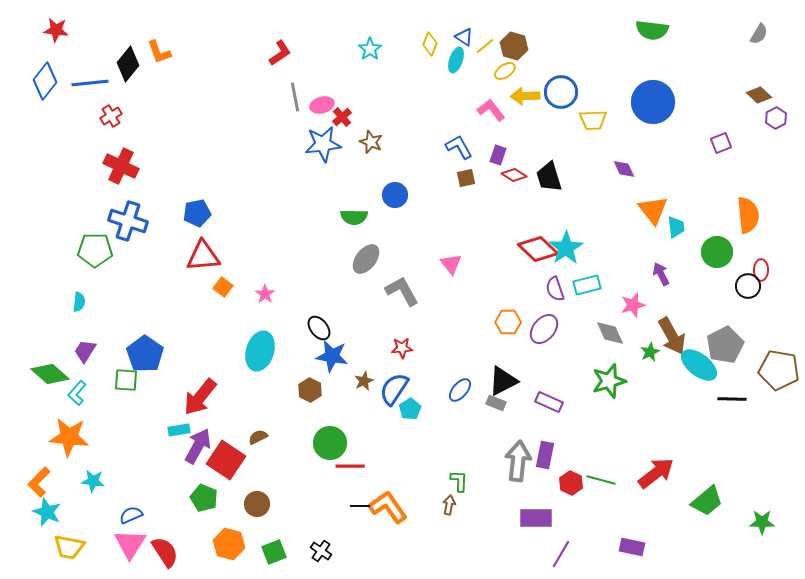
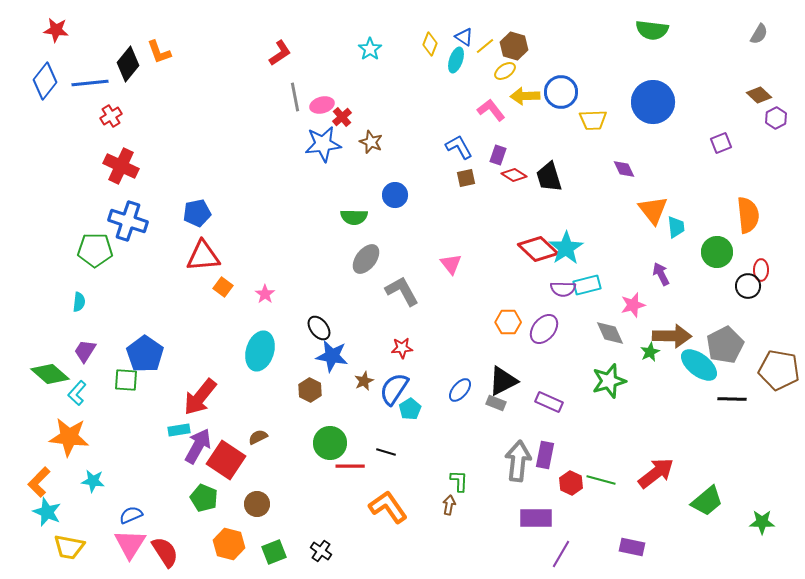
purple semicircle at (555, 289): moved 8 px right; rotated 70 degrees counterclockwise
brown arrow at (672, 336): rotated 60 degrees counterclockwise
black line at (360, 506): moved 26 px right, 54 px up; rotated 18 degrees clockwise
